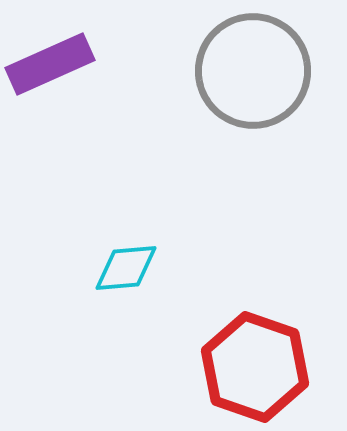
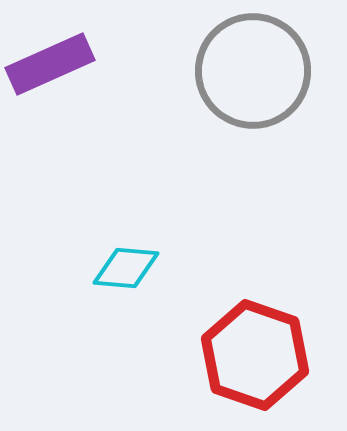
cyan diamond: rotated 10 degrees clockwise
red hexagon: moved 12 px up
